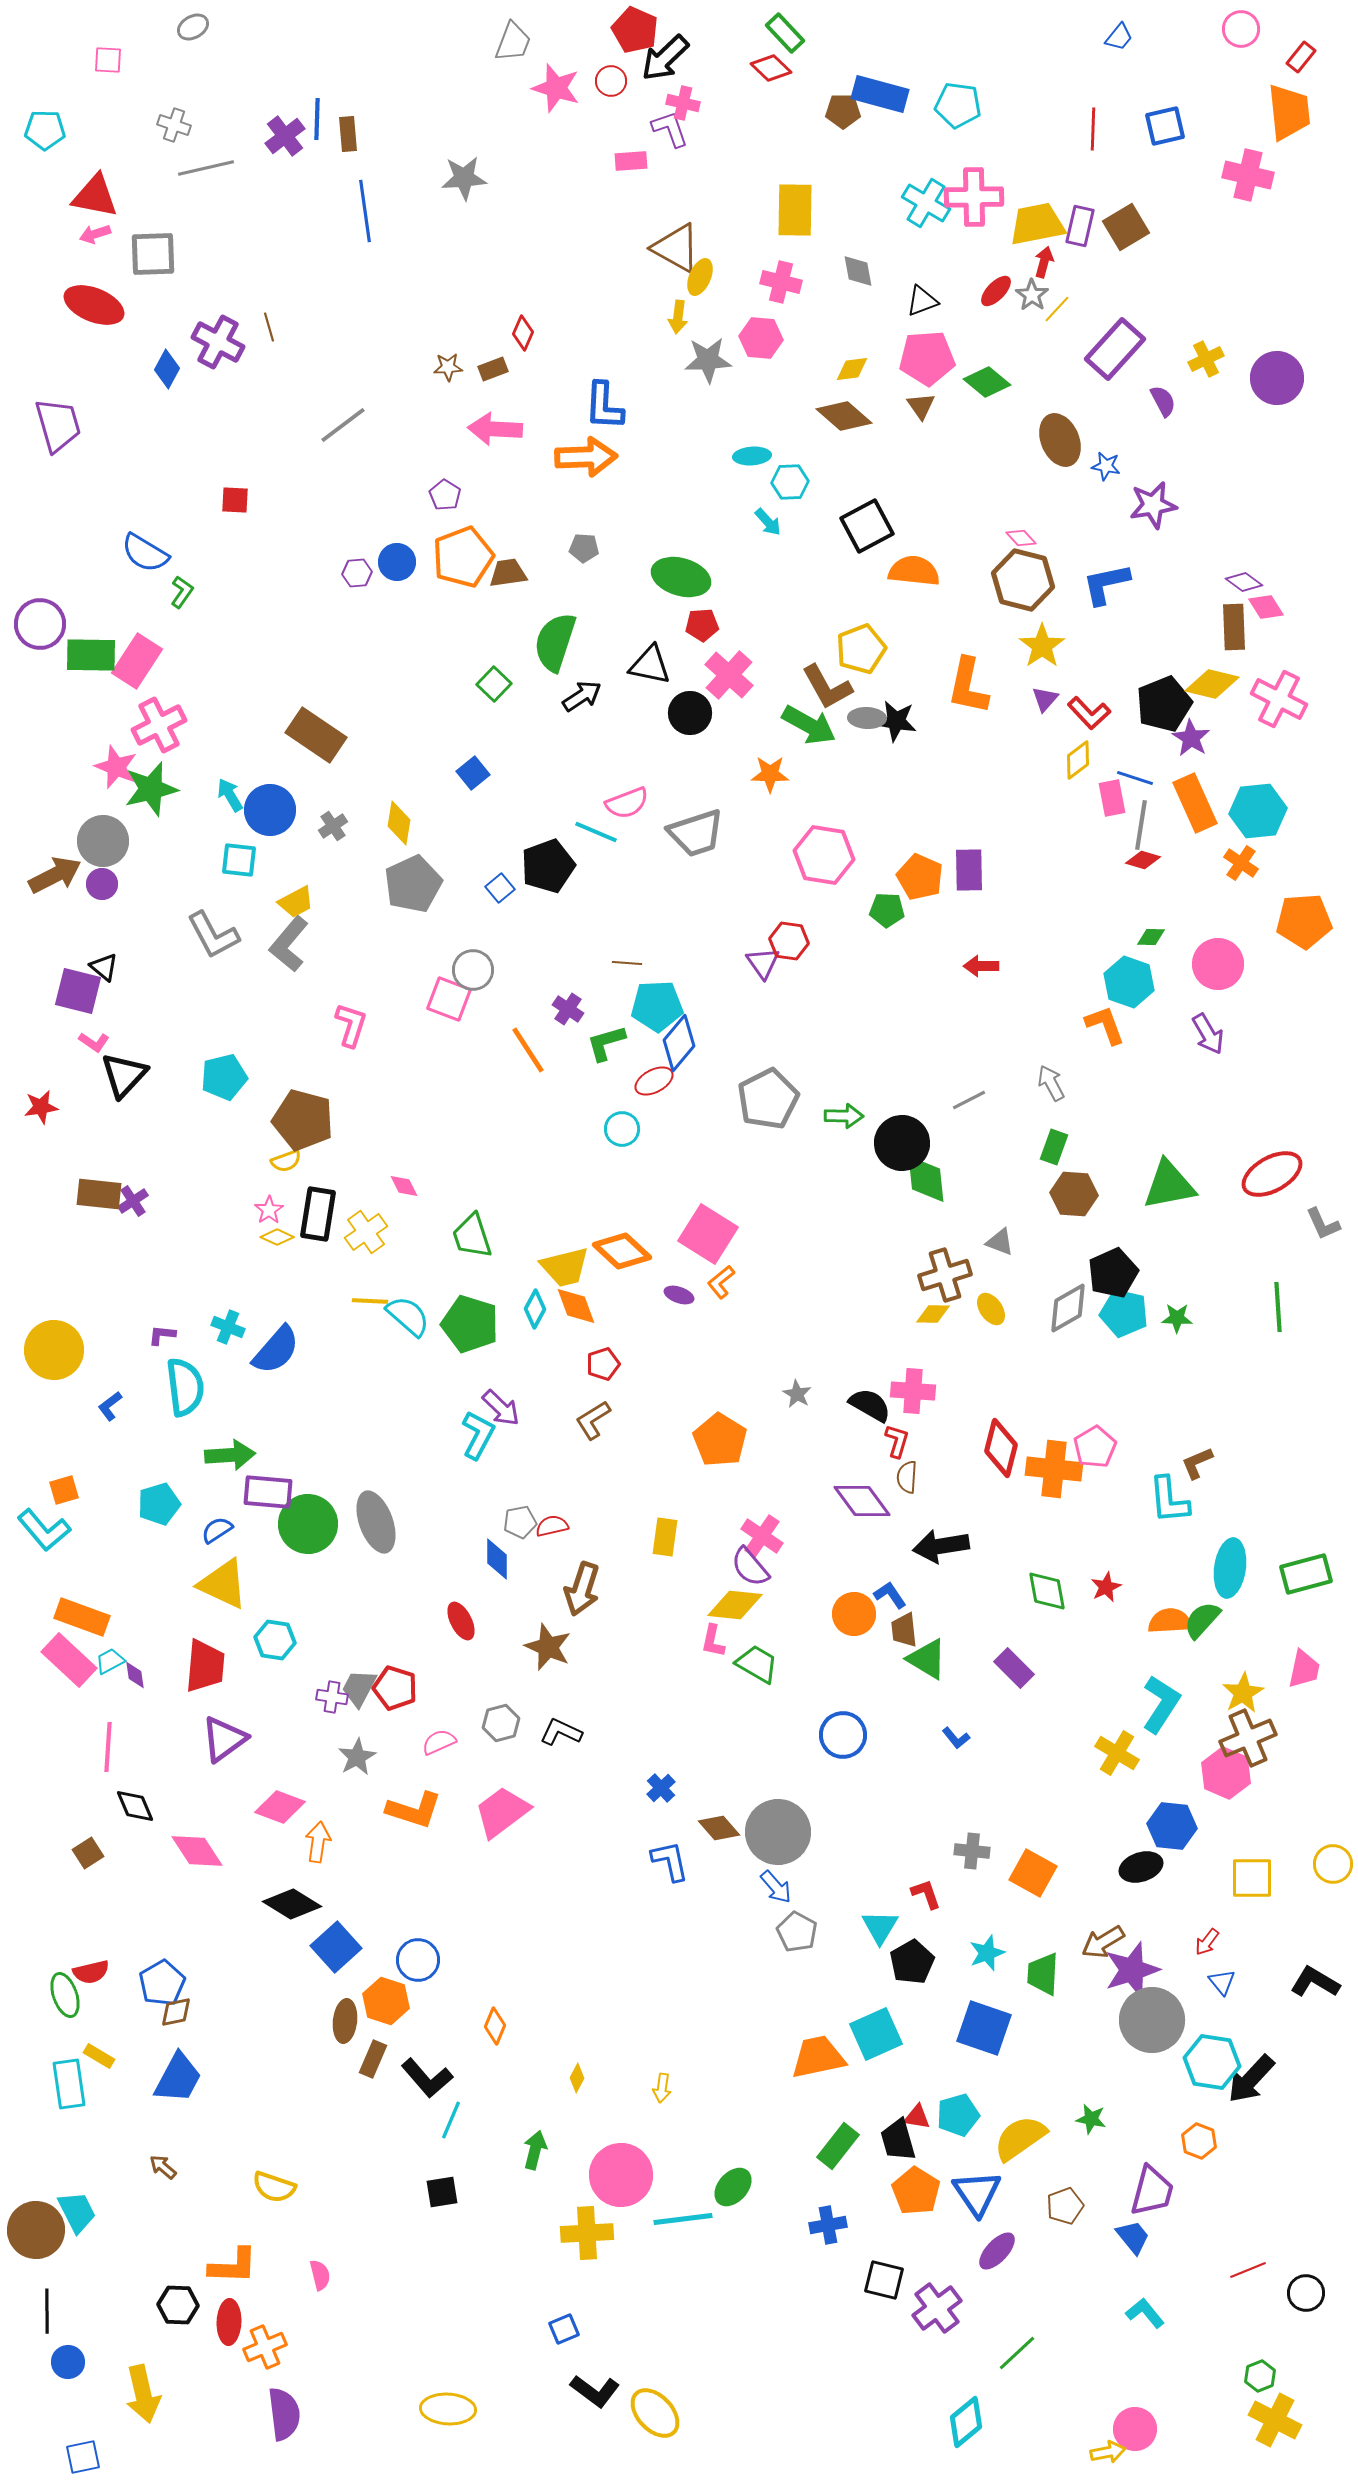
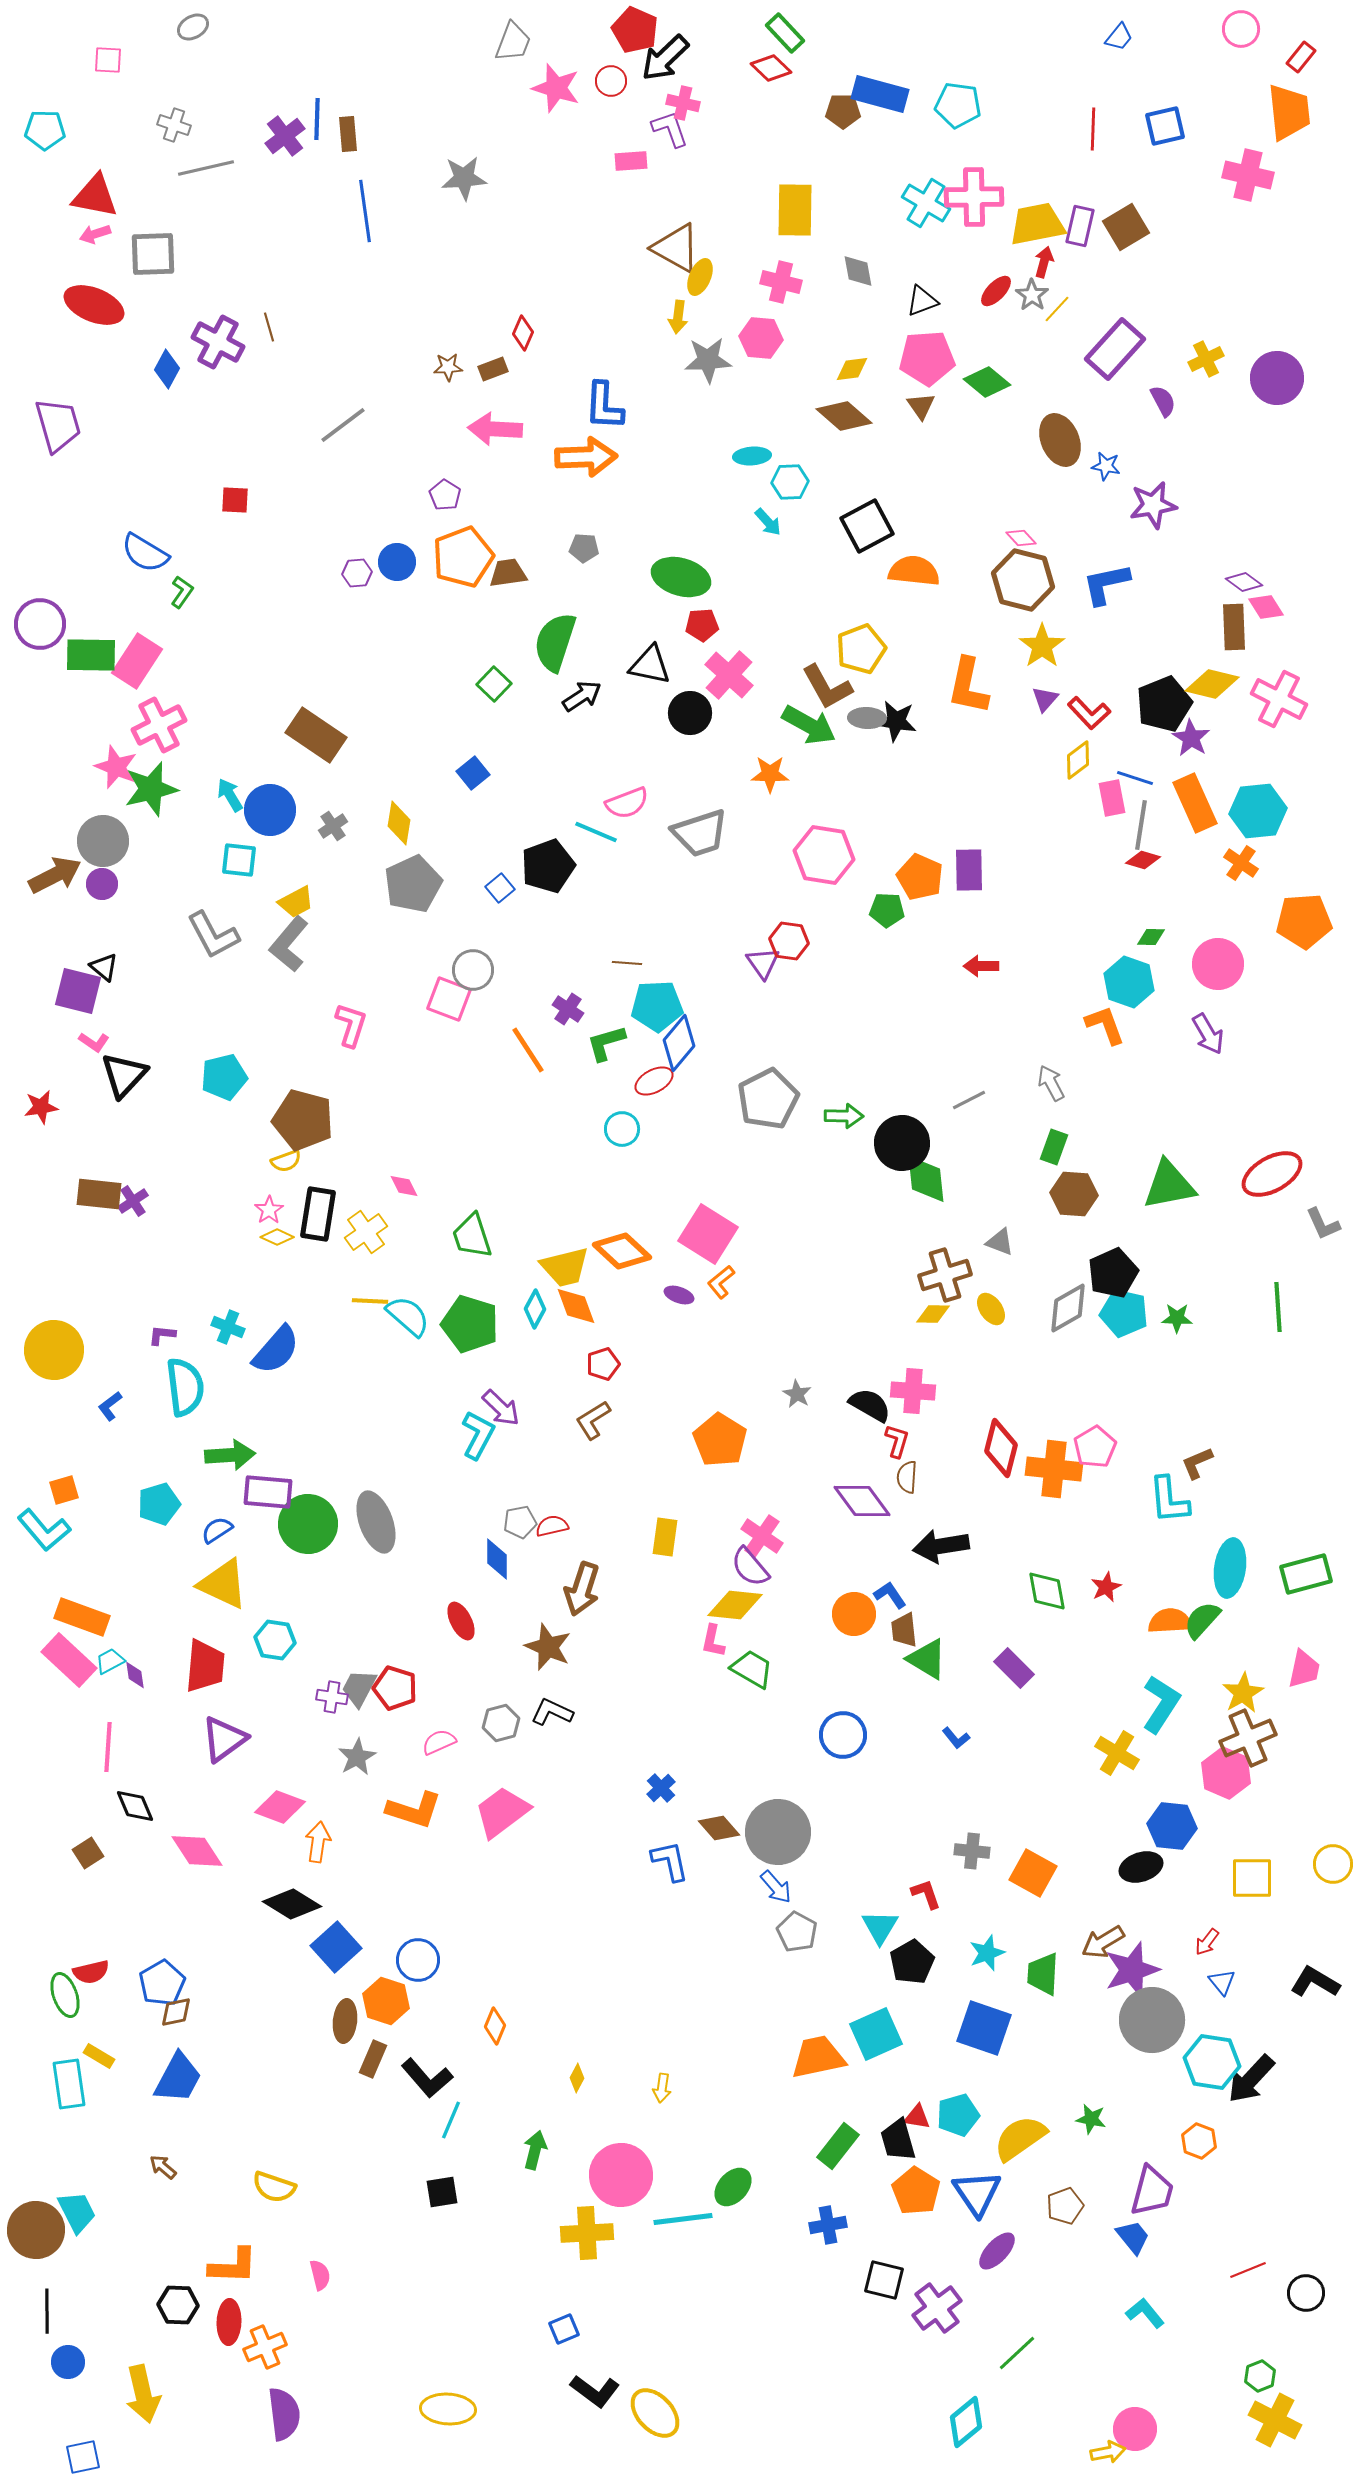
gray trapezoid at (696, 833): moved 4 px right
green trapezoid at (757, 1664): moved 5 px left, 5 px down
black L-shape at (561, 1732): moved 9 px left, 20 px up
